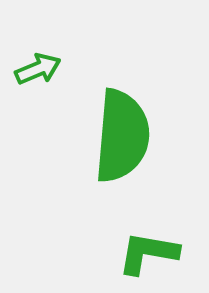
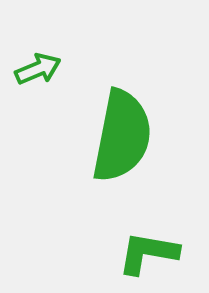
green semicircle: rotated 6 degrees clockwise
